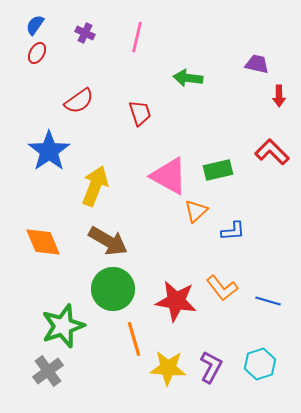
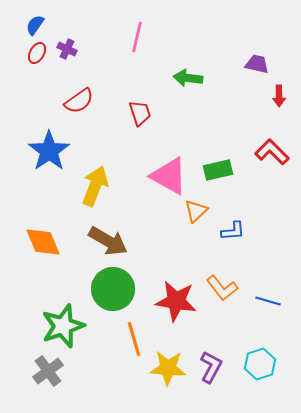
purple cross: moved 18 px left, 16 px down
